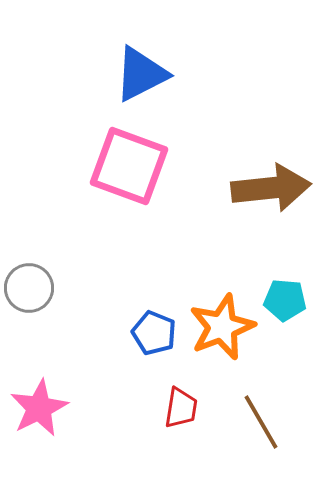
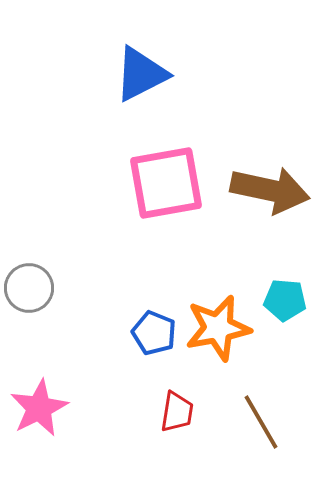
pink square: moved 37 px right, 17 px down; rotated 30 degrees counterclockwise
brown arrow: moved 1 px left, 2 px down; rotated 18 degrees clockwise
orange star: moved 4 px left, 1 px down; rotated 10 degrees clockwise
red trapezoid: moved 4 px left, 4 px down
